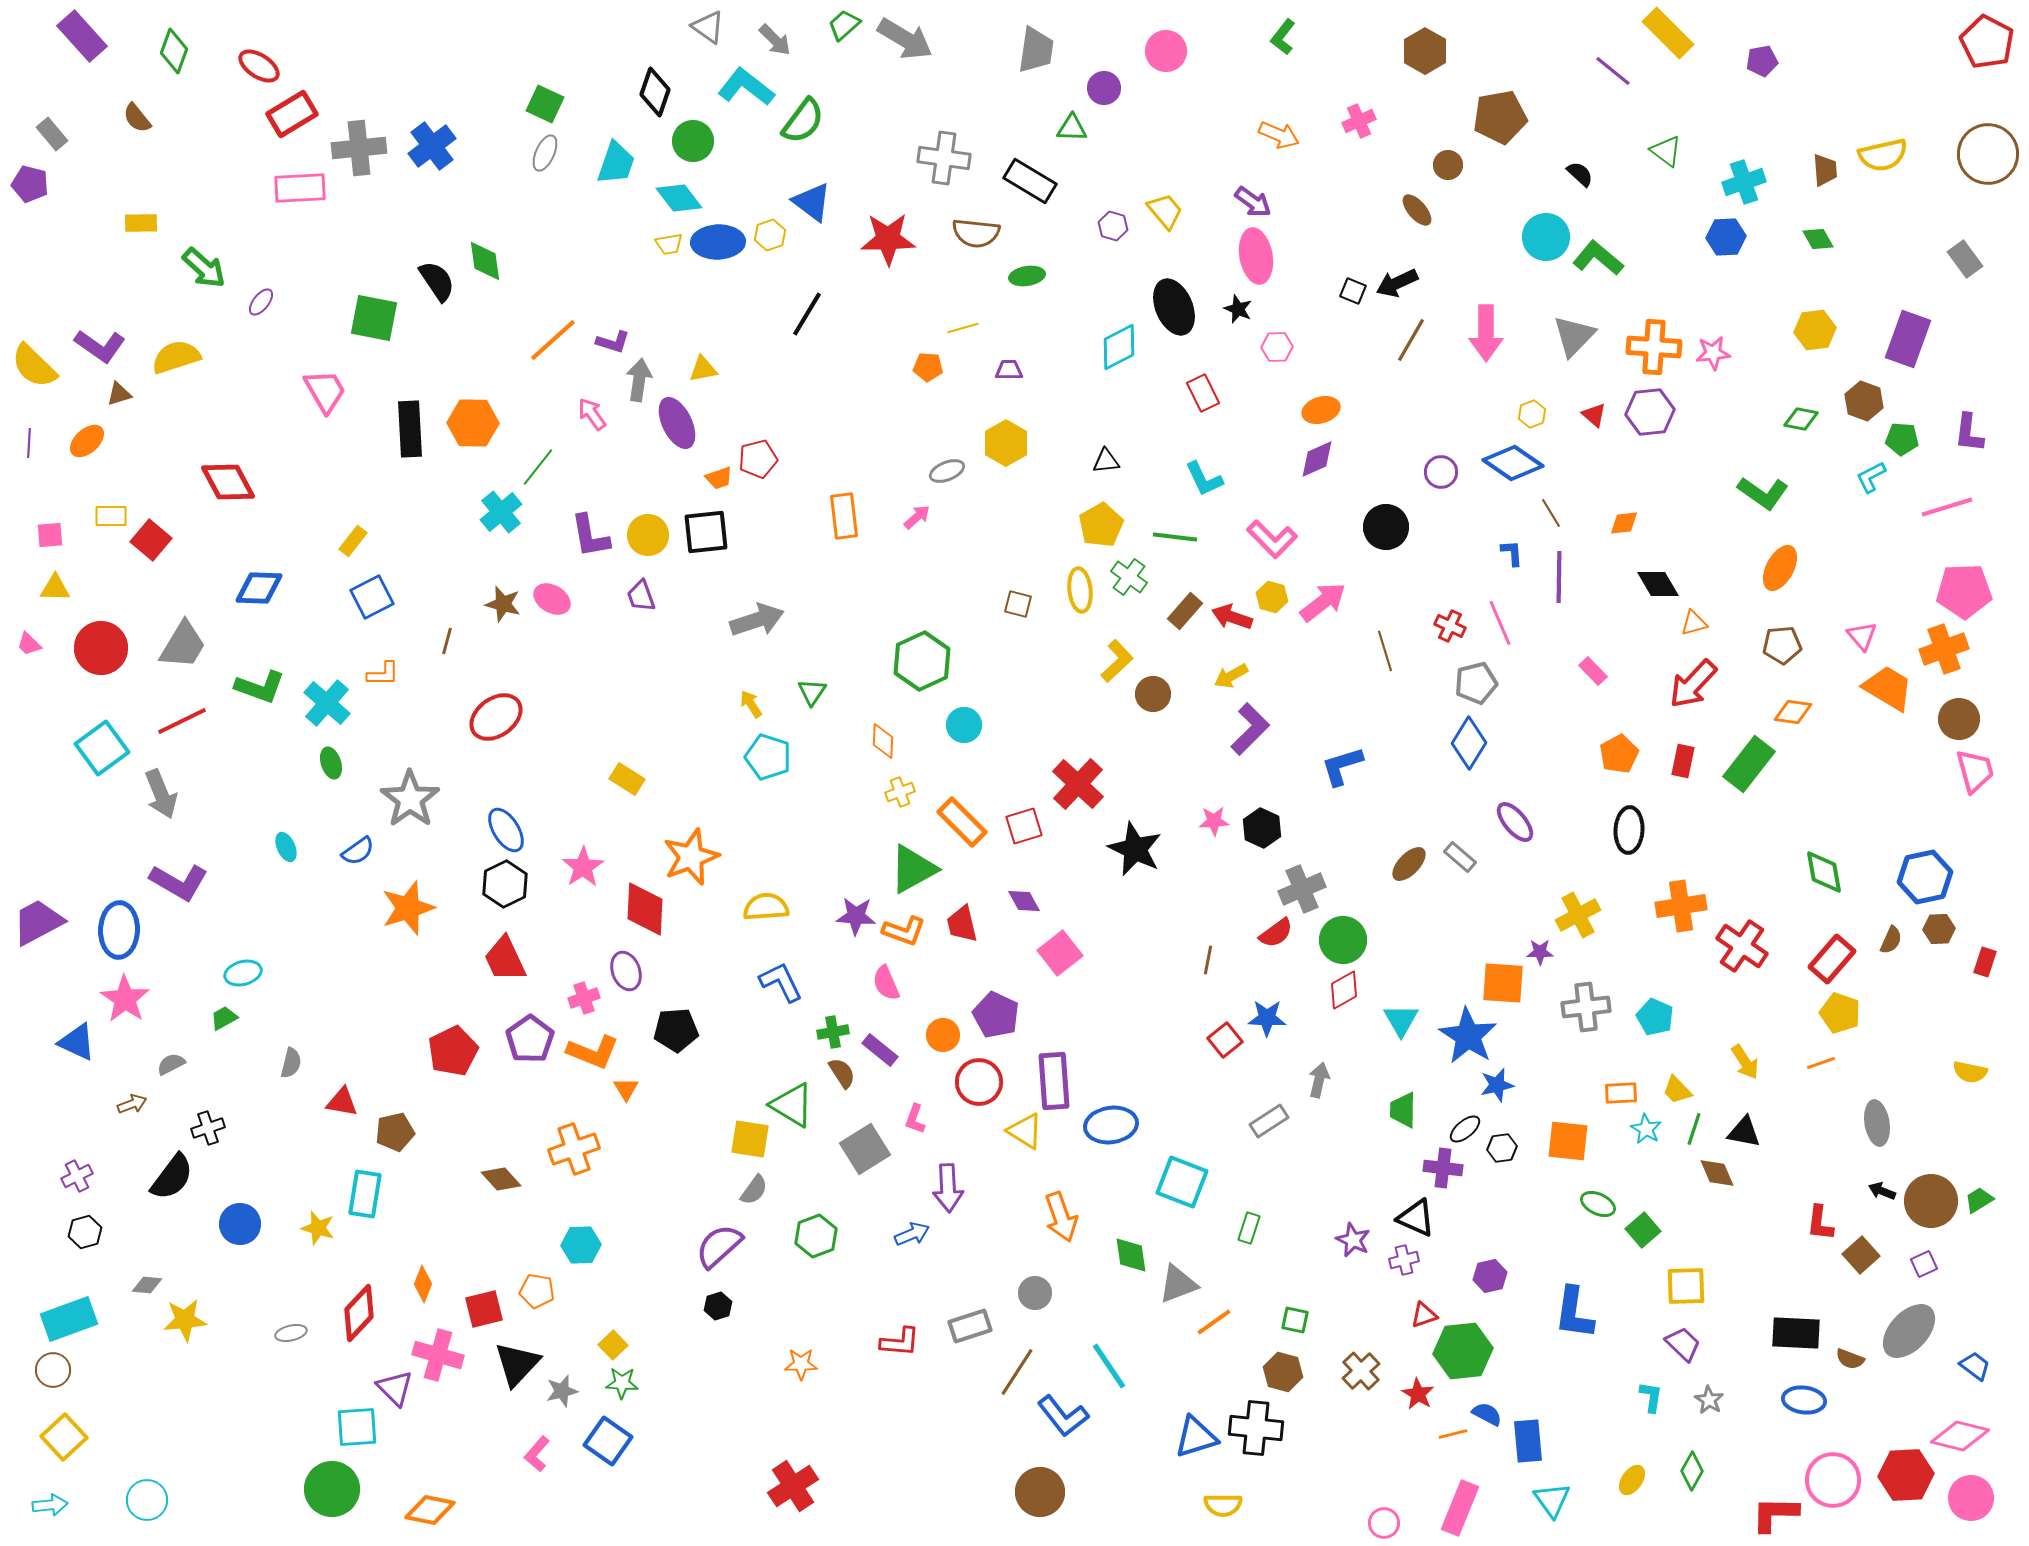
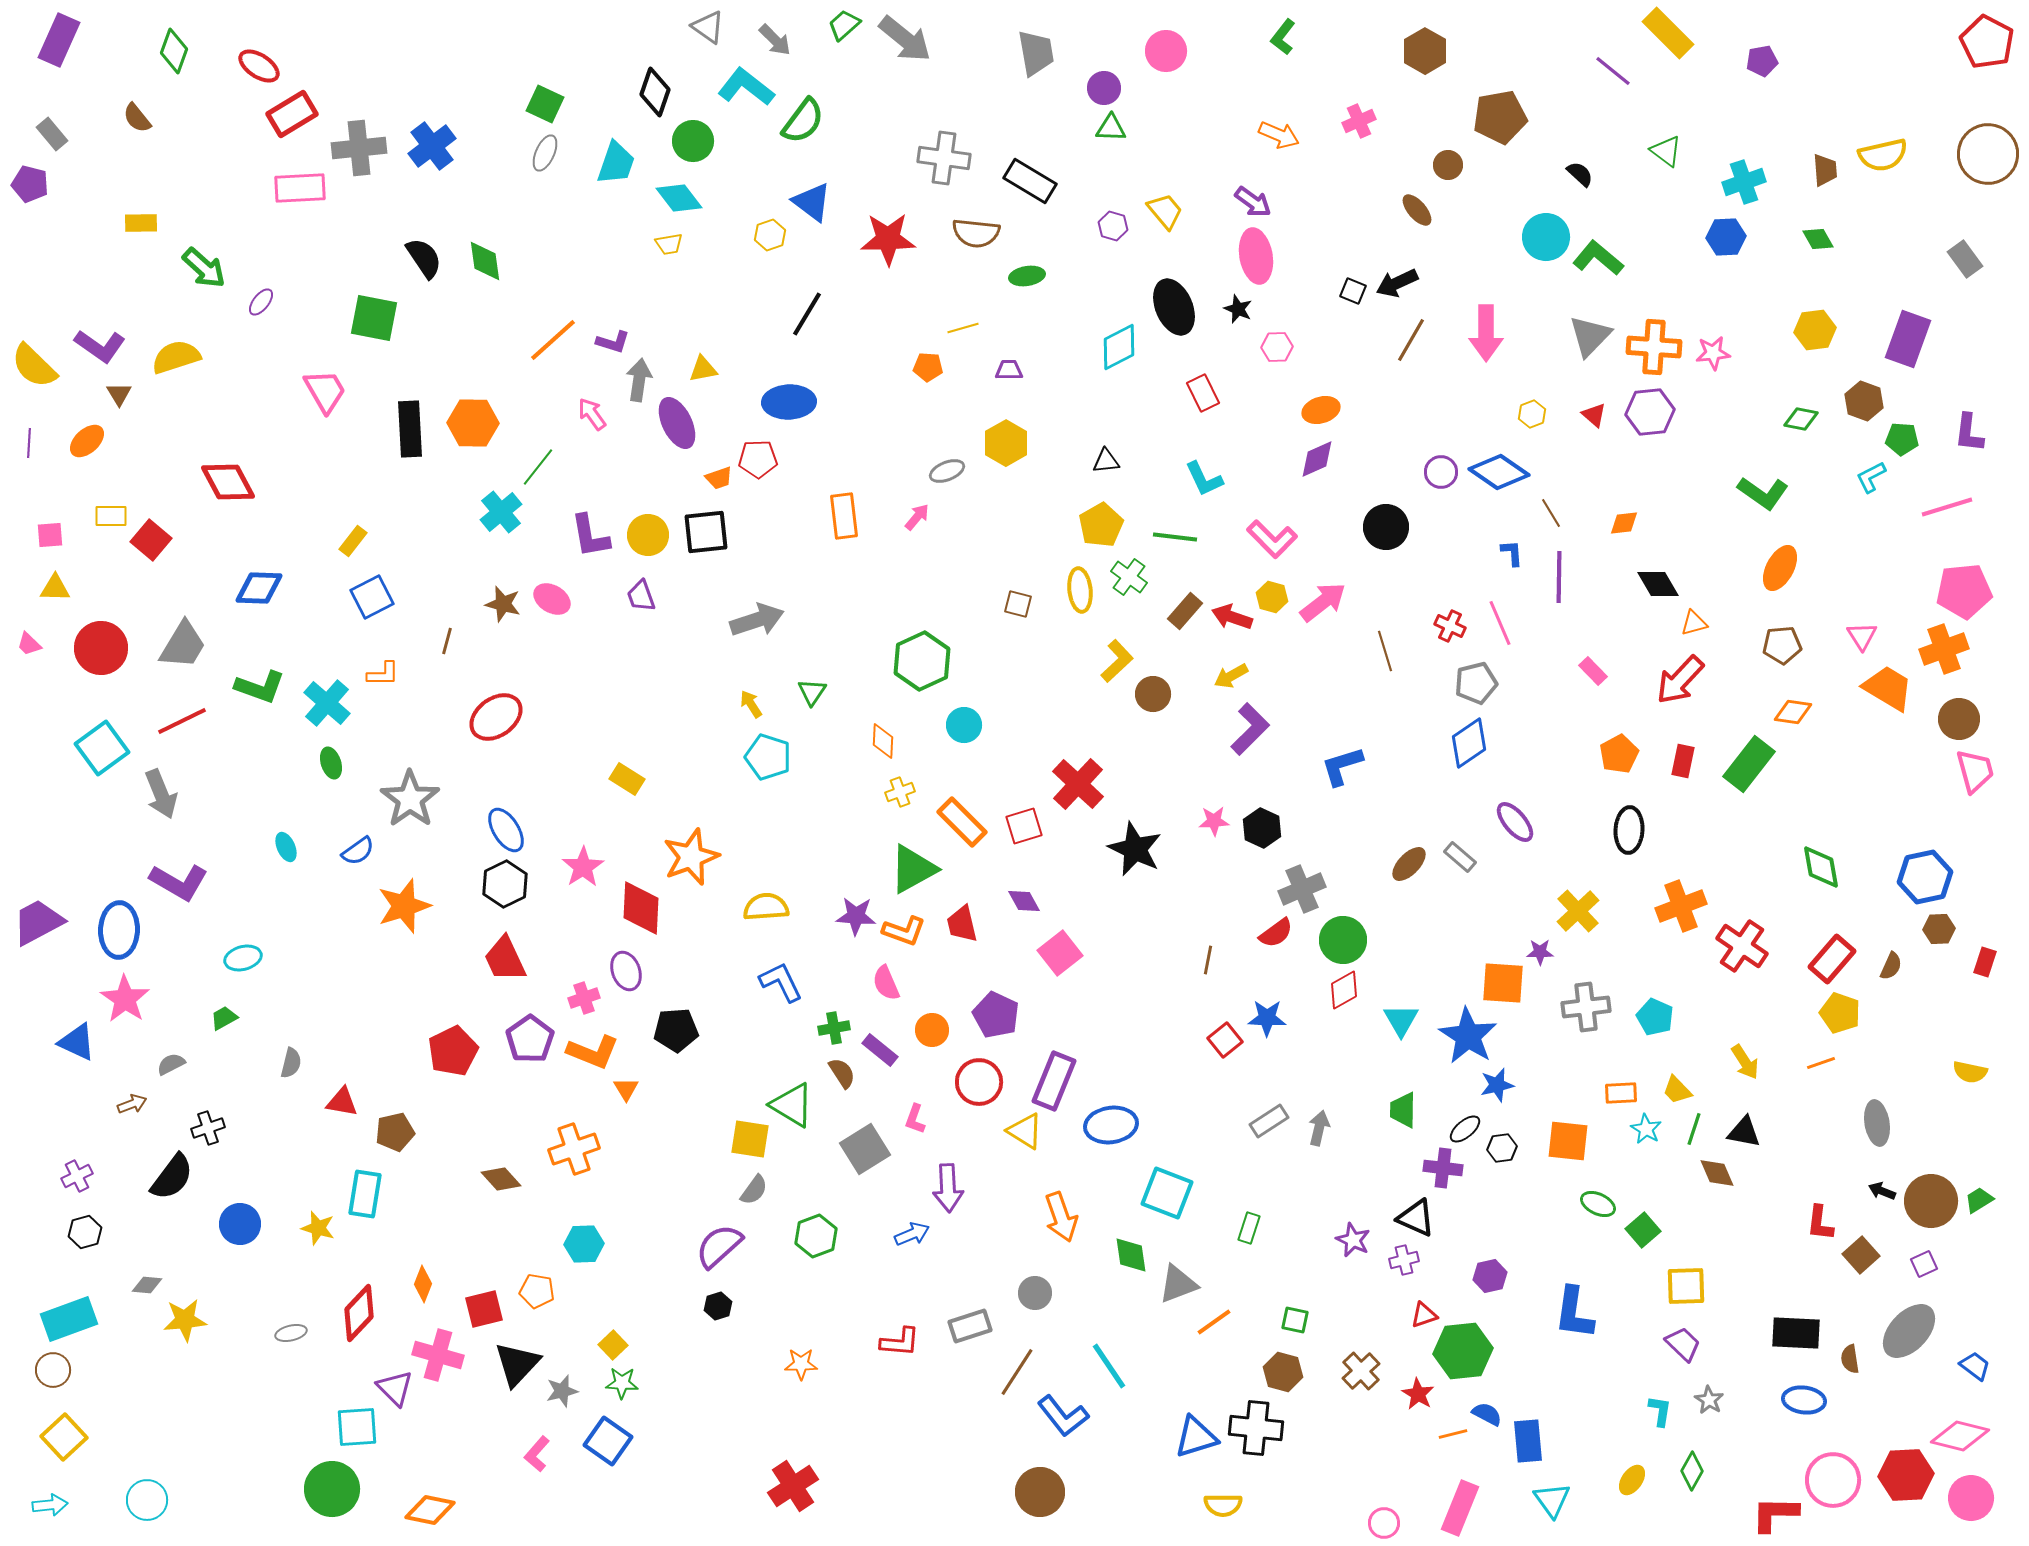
purple rectangle at (82, 36): moved 23 px left, 4 px down; rotated 66 degrees clockwise
gray arrow at (905, 39): rotated 8 degrees clockwise
gray trapezoid at (1036, 50): moved 3 px down; rotated 18 degrees counterclockwise
green triangle at (1072, 128): moved 39 px right
blue ellipse at (718, 242): moved 71 px right, 160 px down
black semicircle at (437, 281): moved 13 px left, 23 px up
gray triangle at (1574, 336): moved 16 px right
brown triangle at (119, 394): rotated 44 degrees counterclockwise
red pentagon at (758, 459): rotated 12 degrees clockwise
blue diamond at (1513, 463): moved 14 px left, 9 px down
pink arrow at (917, 517): rotated 8 degrees counterclockwise
pink pentagon at (1964, 591): rotated 4 degrees counterclockwise
pink triangle at (1862, 636): rotated 8 degrees clockwise
red arrow at (1693, 684): moved 13 px left, 4 px up
blue diamond at (1469, 743): rotated 24 degrees clockwise
green diamond at (1824, 872): moved 3 px left, 5 px up
orange cross at (1681, 906): rotated 12 degrees counterclockwise
orange star at (408, 908): moved 4 px left, 2 px up
red diamond at (645, 909): moved 4 px left, 1 px up
yellow cross at (1578, 915): moved 4 px up; rotated 15 degrees counterclockwise
brown semicircle at (1891, 940): moved 26 px down
cyan ellipse at (243, 973): moved 15 px up
green cross at (833, 1032): moved 1 px right, 4 px up
orange circle at (943, 1035): moved 11 px left, 5 px up
gray arrow at (1319, 1080): moved 48 px down
purple rectangle at (1054, 1081): rotated 26 degrees clockwise
cyan square at (1182, 1182): moved 15 px left, 11 px down
cyan hexagon at (581, 1245): moved 3 px right, 1 px up
brown semicircle at (1850, 1359): rotated 60 degrees clockwise
cyan L-shape at (1651, 1397): moved 9 px right, 14 px down
